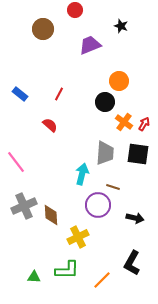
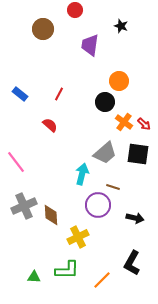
purple trapezoid: rotated 60 degrees counterclockwise
red arrow: rotated 104 degrees clockwise
gray trapezoid: rotated 45 degrees clockwise
